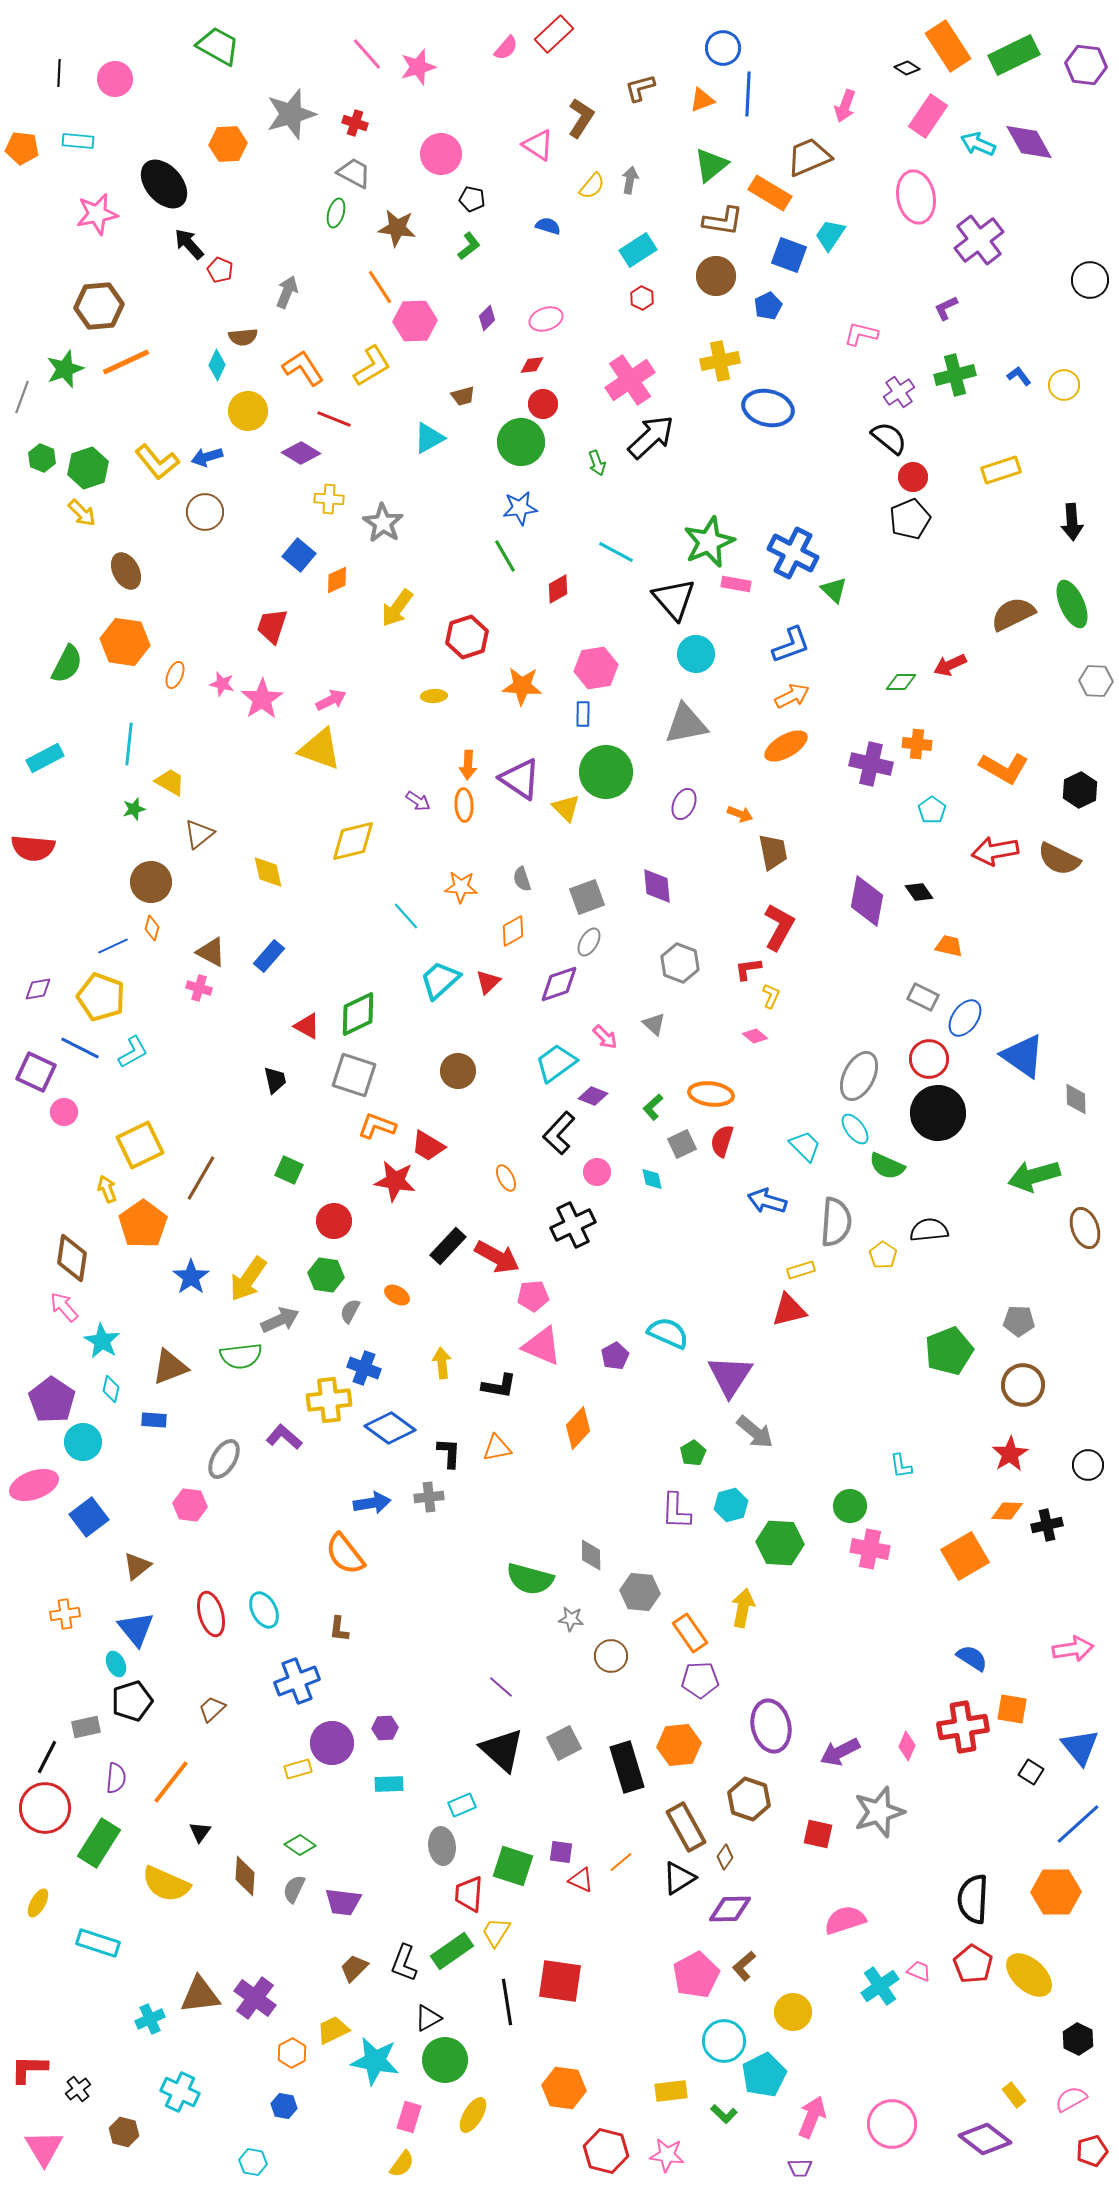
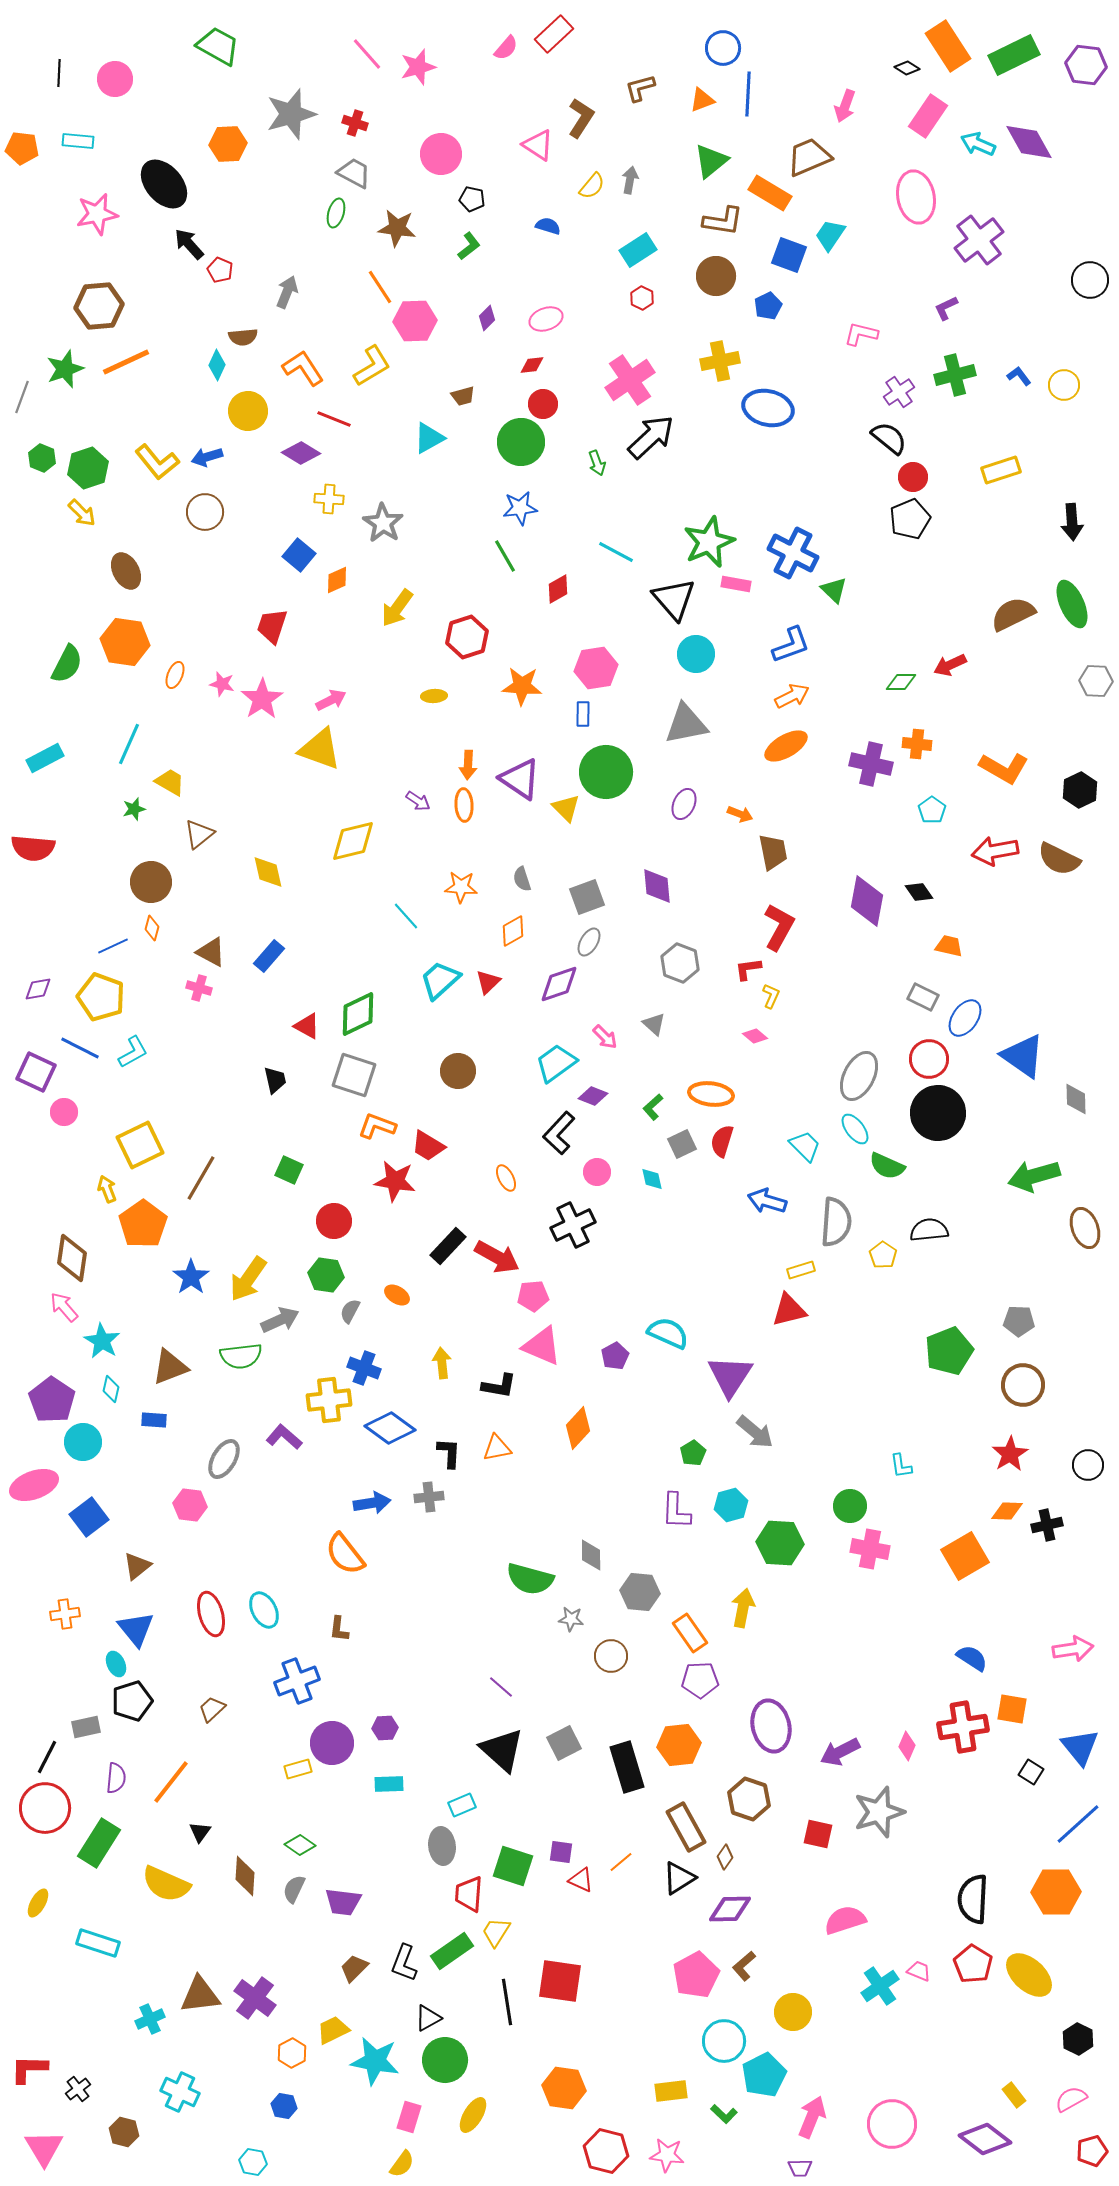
green triangle at (711, 165): moved 4 px up
cyan line at (129, 744): rotated 18 degrees clockwise
